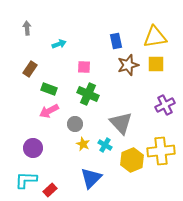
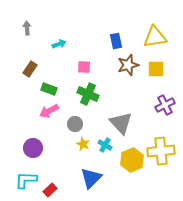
yellow square: moved 5 px down
